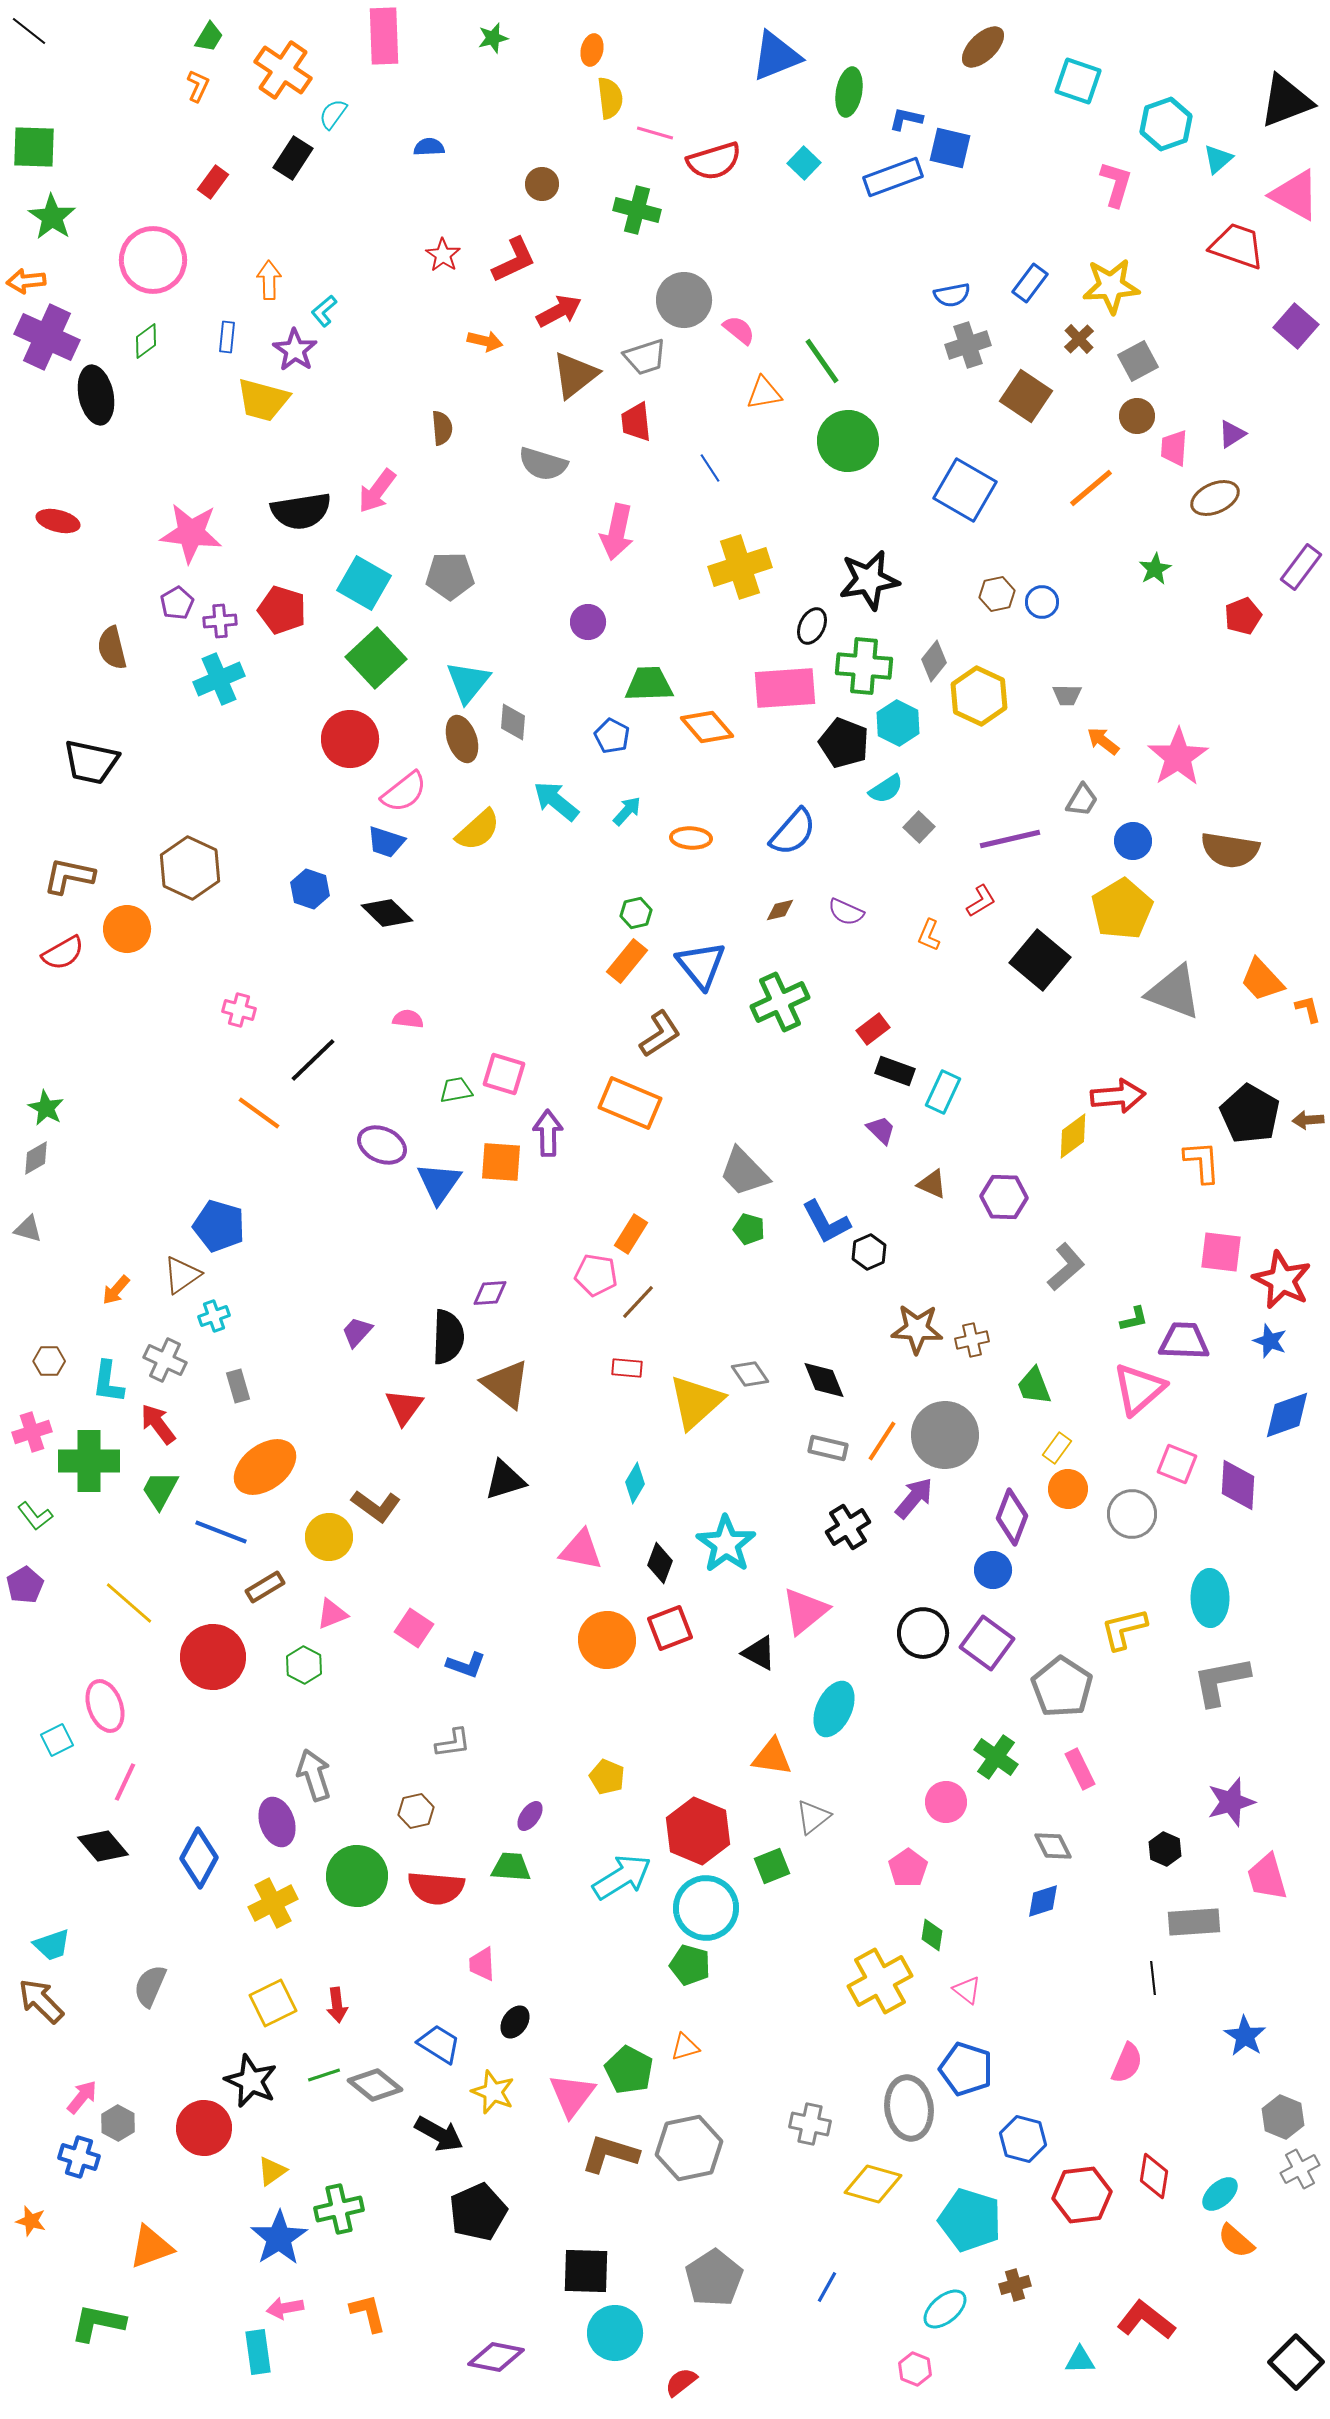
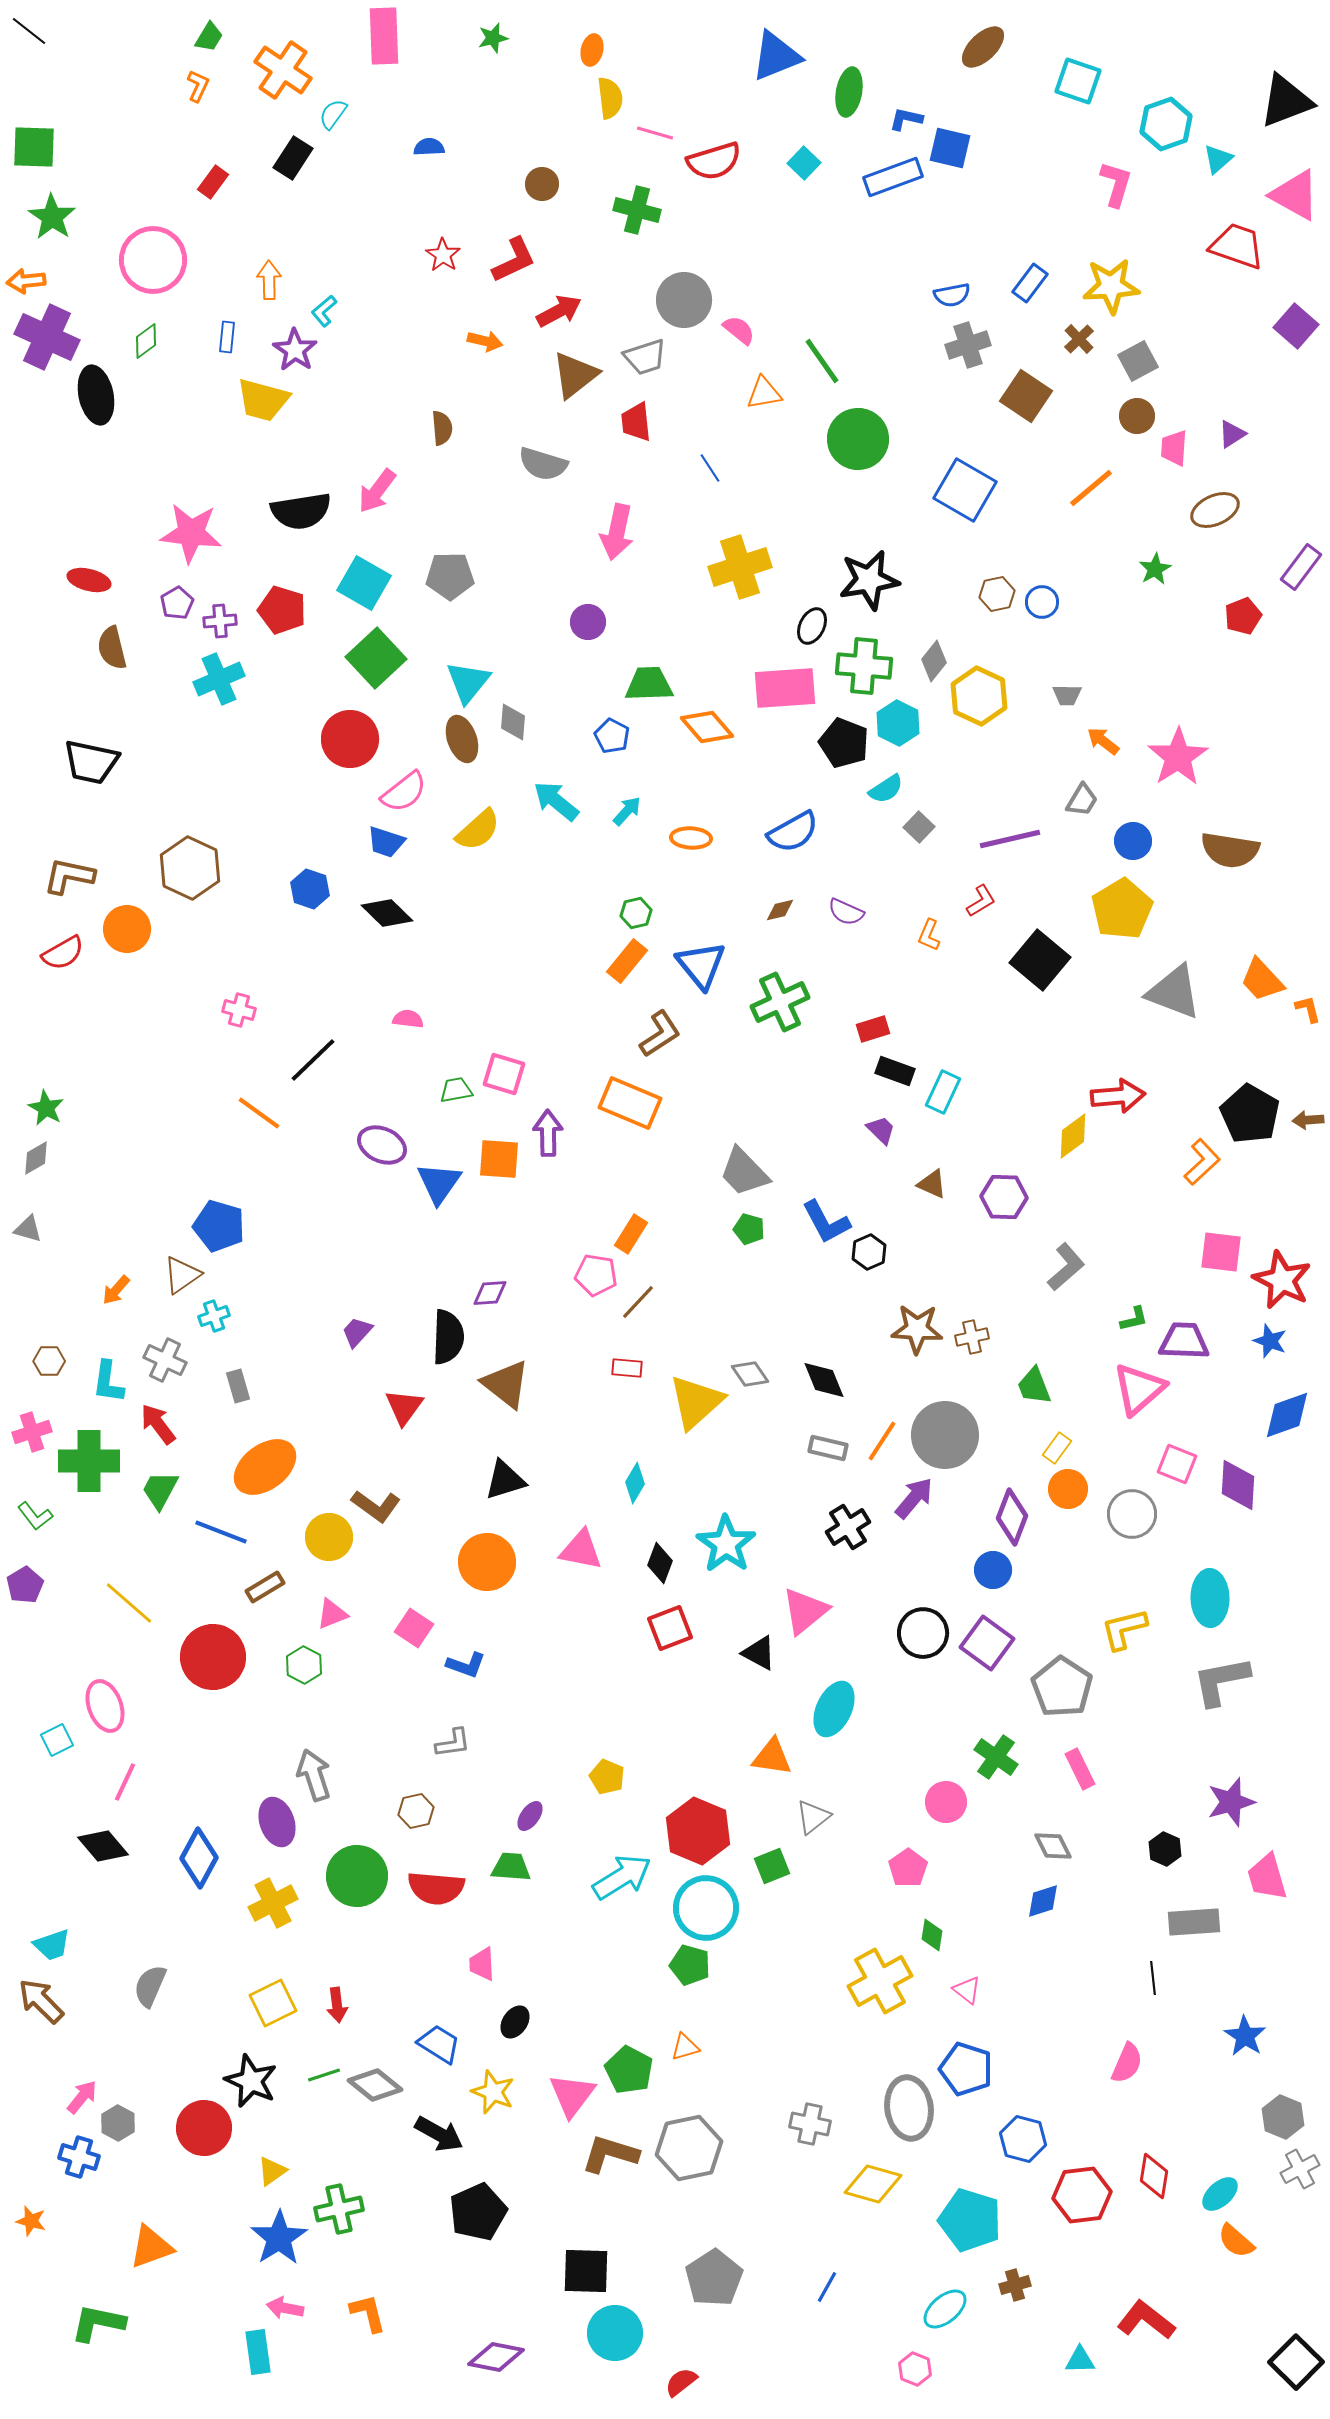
green circle at (848, 441): moved 10 px right, 2 px up
brown ellipse at (1215, 498): moved 12 px down
red ellipse at (58, 521): moved 31 px right, 59 px down
blue semicircle at (793, 832): rotated 20 degrees clockwise
red rectangle at (873, 1029): rotated 20 degrees clockwise
orange square at (501, 1162): moved 2 px left, 3 px up
orange L-shape at (1202, 1162): rotated 51 degrees clockwise
brown cross at (972, 1340): moved 3 px up
orange circle at (607, 1640): moved 120 px left, 78 px up
pink arrow at (285, 2308): rotated 21 degrees clockwise
